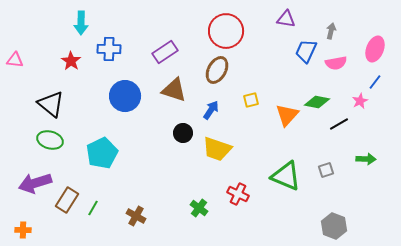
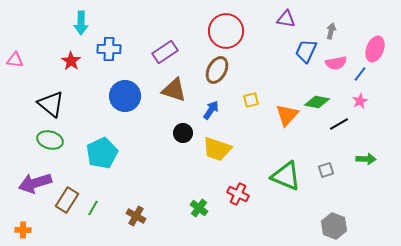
blue line: moved 15 px left, 8 px up
